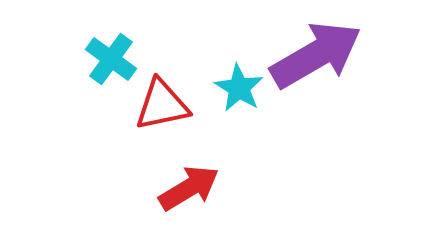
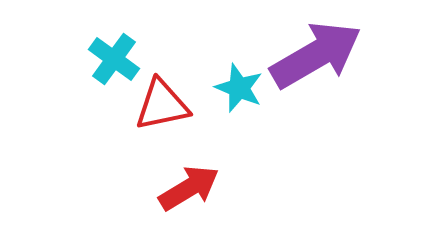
cyan cross: moved 3 px right
cyan star: rotated 9 degrees counterclockwise
